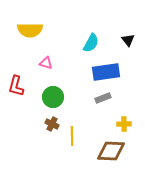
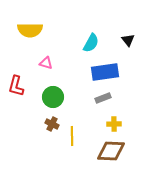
blue rectangle: moved 1 px left
yellow cross: moved 10 px left
